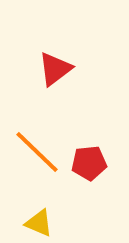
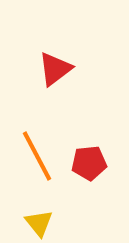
orange line: moved 4 px down; rotated 18 degrees clockwise
yellow triangle: rotated 28 degrees clockwise
